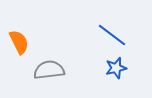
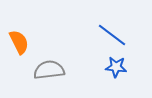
blue star: moved 1 px up; rotated 20 degrees clockwise
